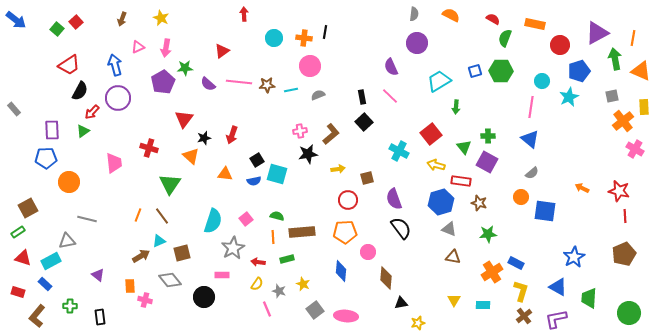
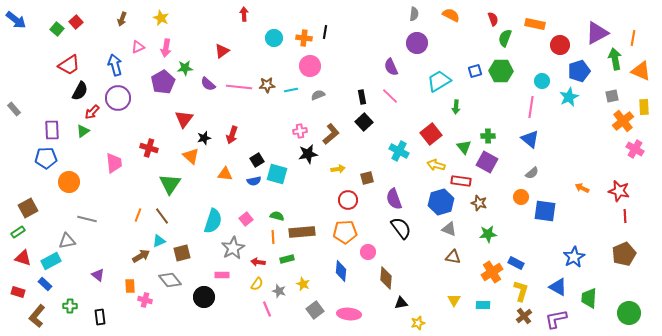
red semicircle at (493, 19): rotated 40 degrees clockwise
pink line at (239, 82): moved 5 px down
pink ellipse at (346, 316): moved 3 px right, 2 px up
